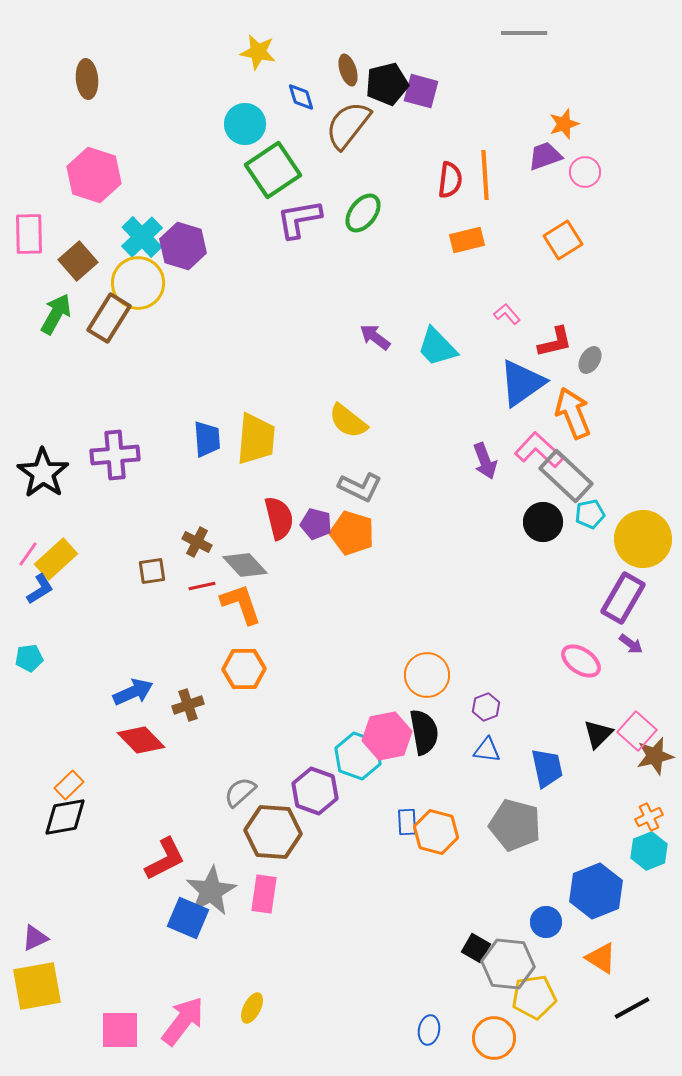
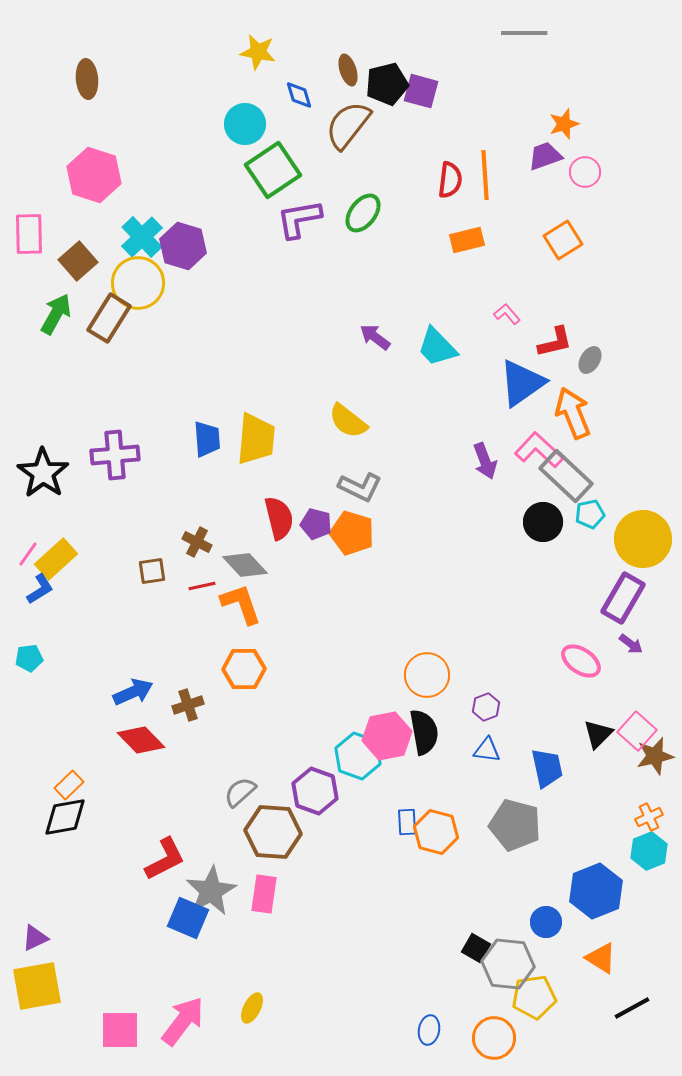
blue diamond at (301, 97): moved 2 px left, 2 px up
